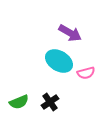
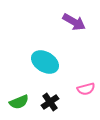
purple arrow: moved 4 px right, 11 px up
cyan ellipse: moved 14 px left, 1 px down
pink semicircle: moved 16 px down
